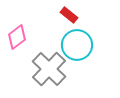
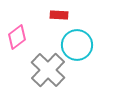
red rectangle: moved 10 px left; rotated 36 degrees counterclockwise
gray cross: moved 1 px left, 1 px down
